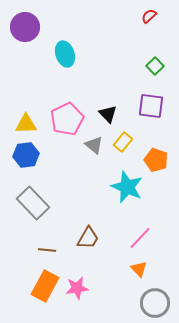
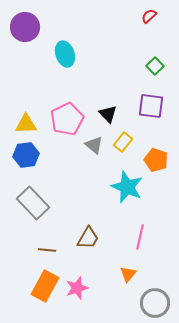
pink line: moved 1 px up; rotated 30 degrees counterclockwise
orange triangle: moved 11 px left, 5 px down; rotated 24 degrees clockwise
pink star: rotated 10 degrees counterclockwise
